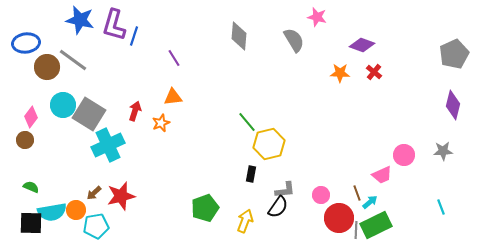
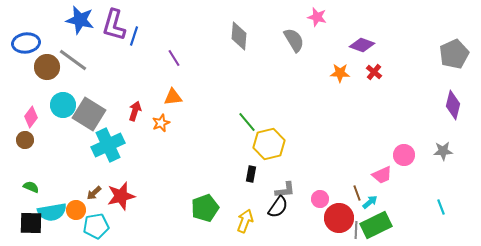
pink circle at (321, 195): moved 1 px left, 4 px down
